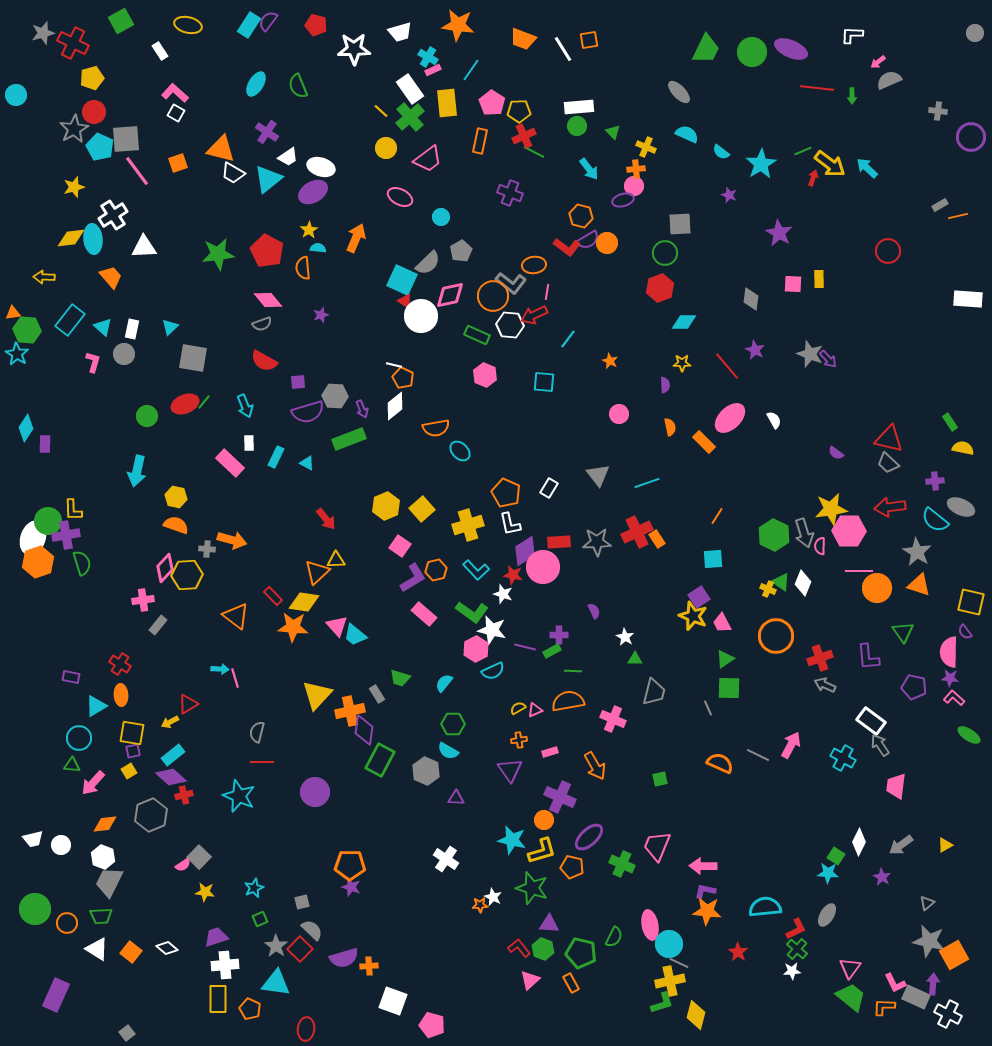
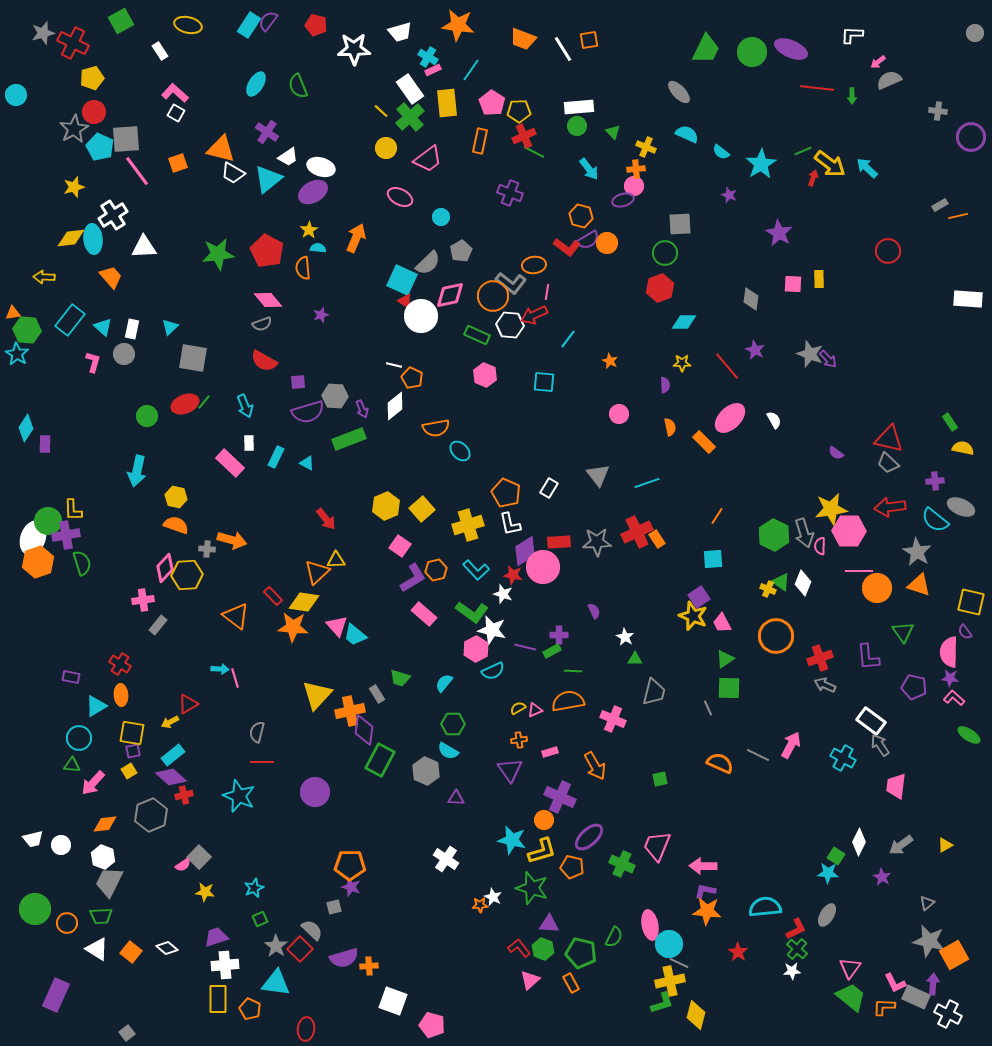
orange pentagon at (403, 378): moved 9 px right
gray square at (302, 902): moved 32 px right, 5 px down
